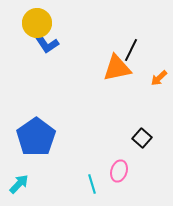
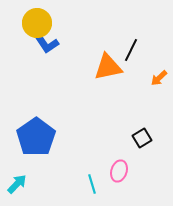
orange triangle: moved 9 px left, 1 px up
black square: rotated 18 degrees clockwise
cyan arrow: moved 2 px left
